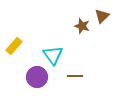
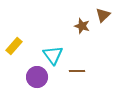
brown triangle: moved 1 px right, 1 px up
brown line: moved 2 px right, 5 px up
